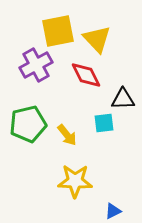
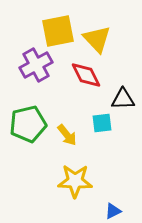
cyan square: moved 2 px left
